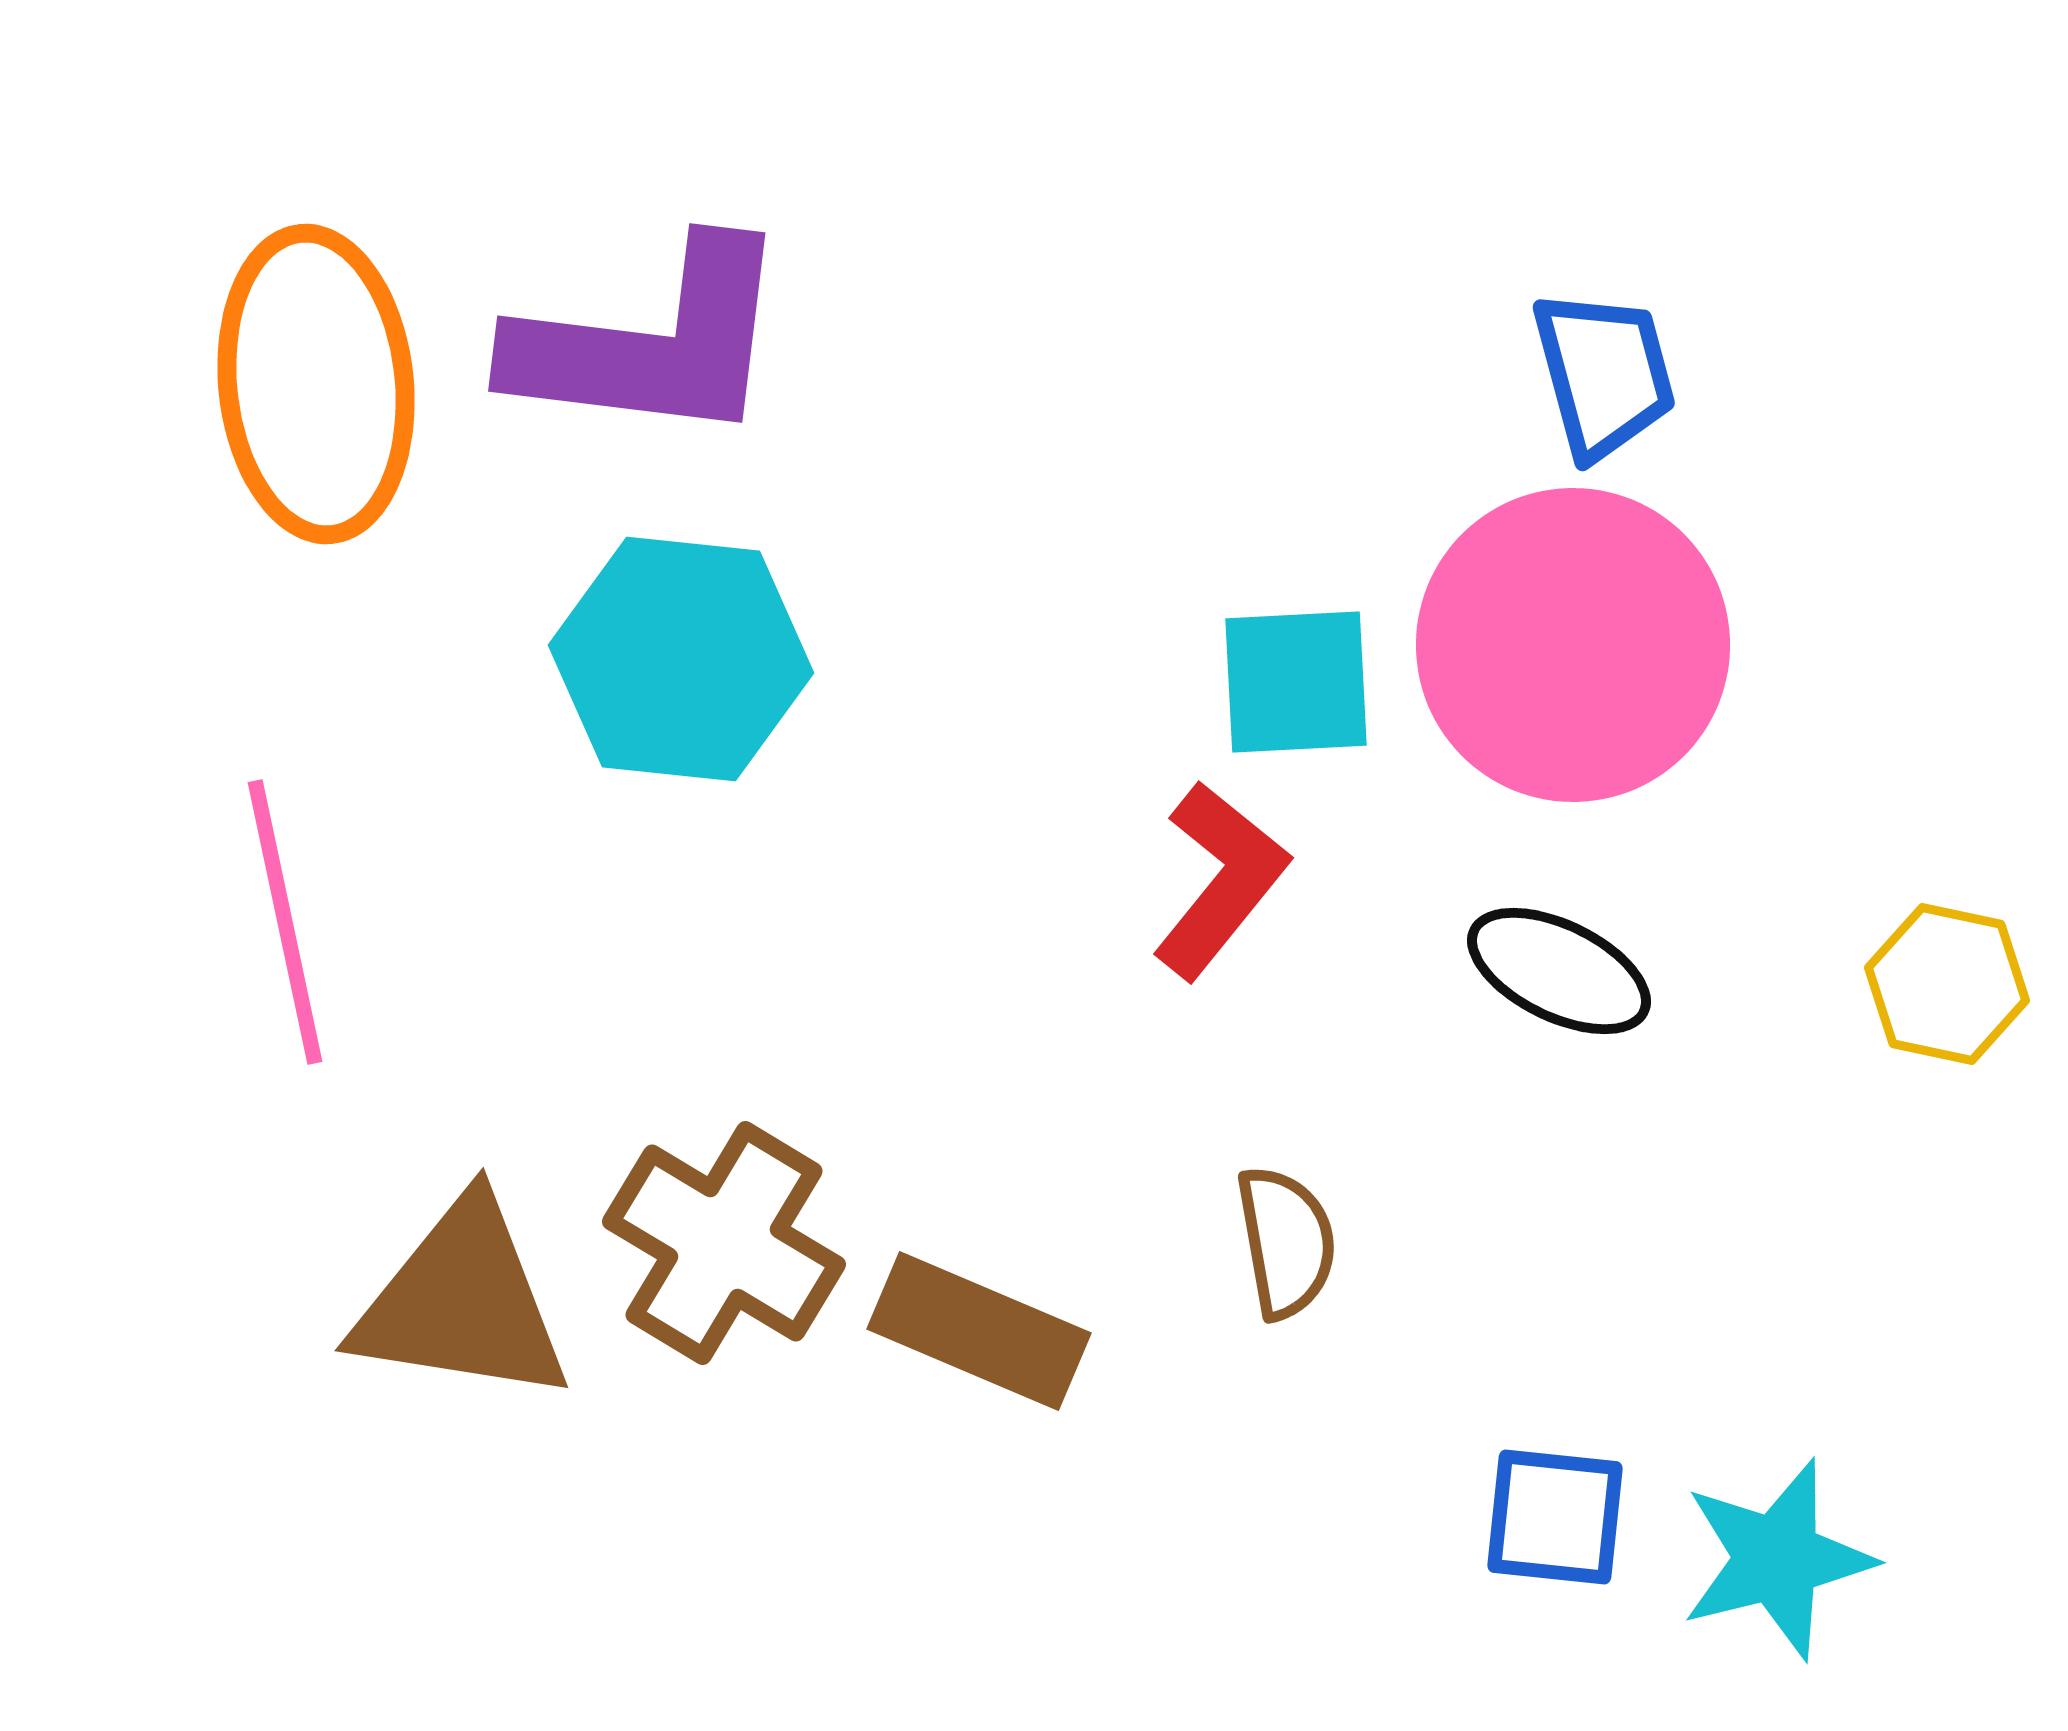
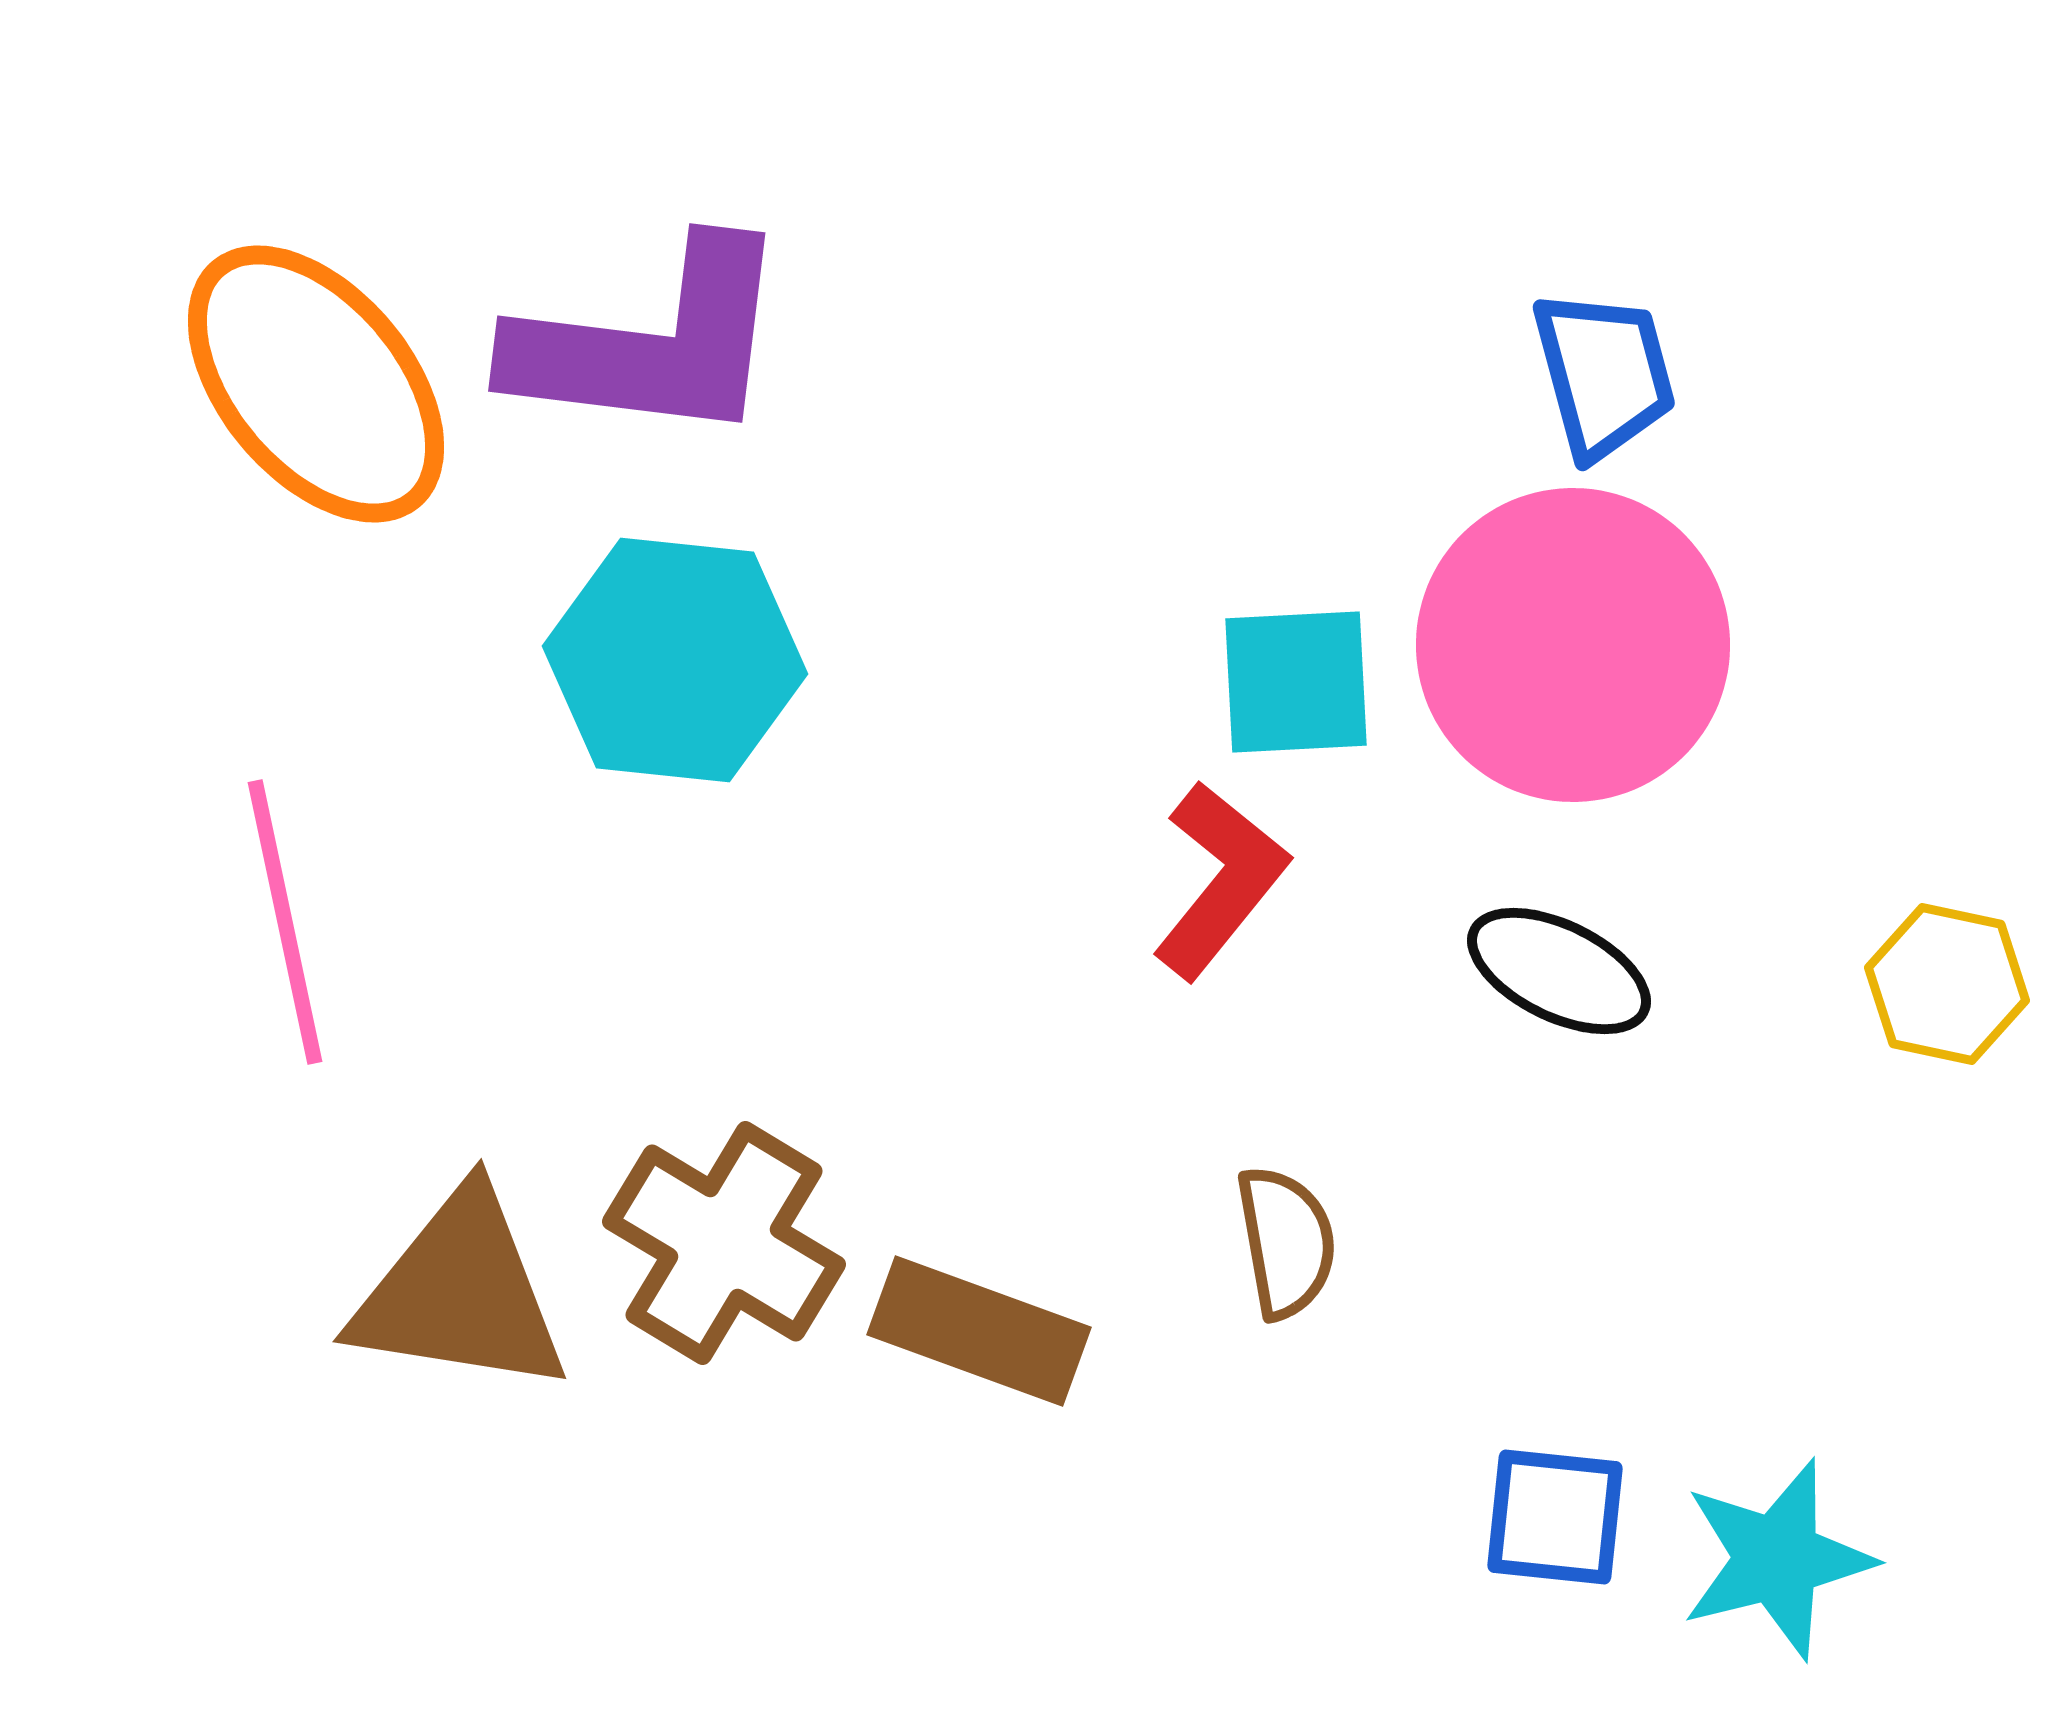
orange ellipse: rotated 34 degrees counterclockwise
cyan hexagon: moved 6 px left, 1 px down
brown triangle: moved 2 px left, 9 px up
brown rectangle: rotated 3 degrees counterclockwise
